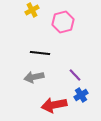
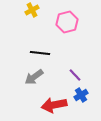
pink hexagon: moved 4 px right
gray arrow: rotated 24 degrees counterclockwise
